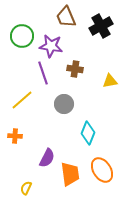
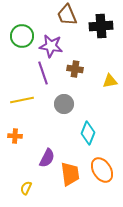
brown trapezoid: moved 1 px right, 2 px up
black cross: rotated 25 degrees clockwise
yellow line: rotated 30 degrees clockwise
